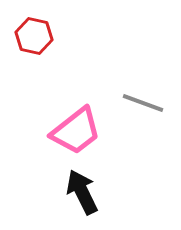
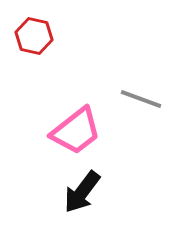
gray line: moved 2 px left, 4 px up
black arrow: rotated 117 degrees counterclockwise
